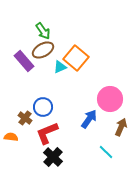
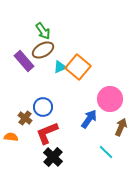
orange square: moved 2 px right, 9 px down
